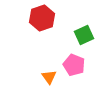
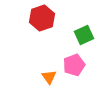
pink pentagon: rotated 30 degrees clockwise
